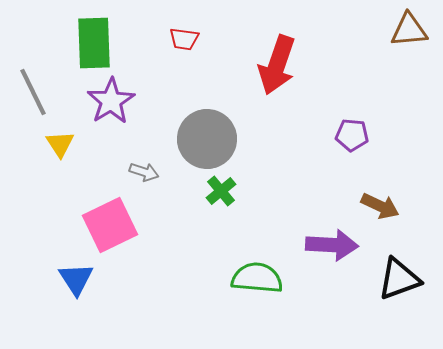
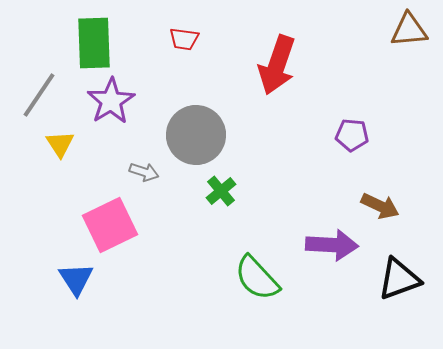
gray line: moved 6 px right, 3 px down; rotated 60 degrees clockwise
gray circle: moved 11 px left, 4 px up
green semicircle: rotated 138 degrees counterclockwise
